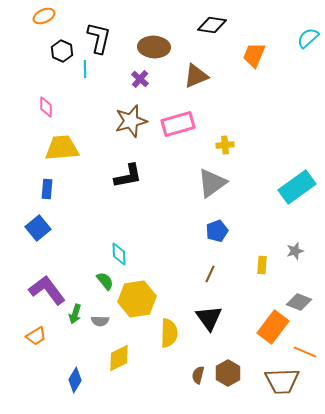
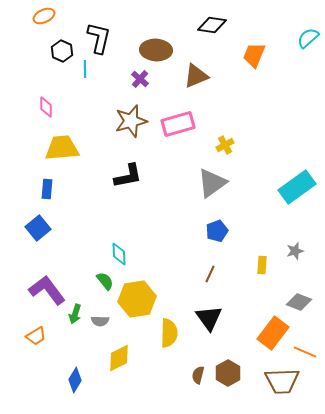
brown ellipse at (154, 47): moved 2 px right, 3 px down
yellow cross at (225, 145): rotated 24 degrees counterclockwise
orange rectangle at (273, 327): moved 6 px down
